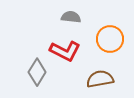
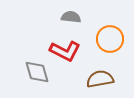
gray diamond: rotated 48 degrees counterclockwise
